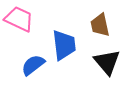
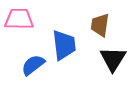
pink trapezoid: rotated 24 degrees counterclockwise
brown trapezoid: rotated 20 degrees clockwise
black triangle: moved 6 px right, 3 px up; rotated 12 degrees clockwise
